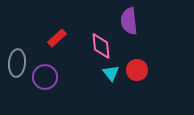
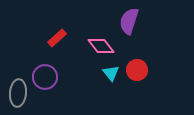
purple semicircle: rotated 24 degrees clockwise
pink diamond: rotated 32 degrees counterclockwise
gray ellipse: moved 1 px right, 30 px down
